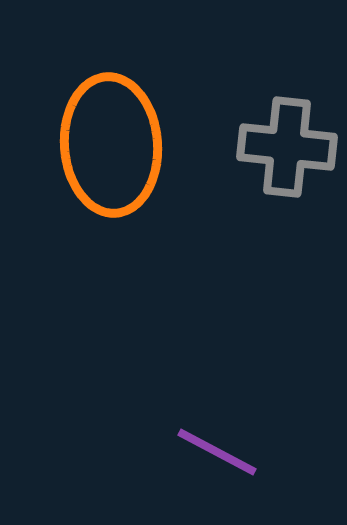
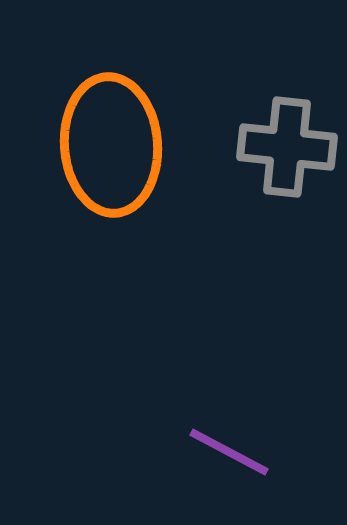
purple line: moved 12 px right
